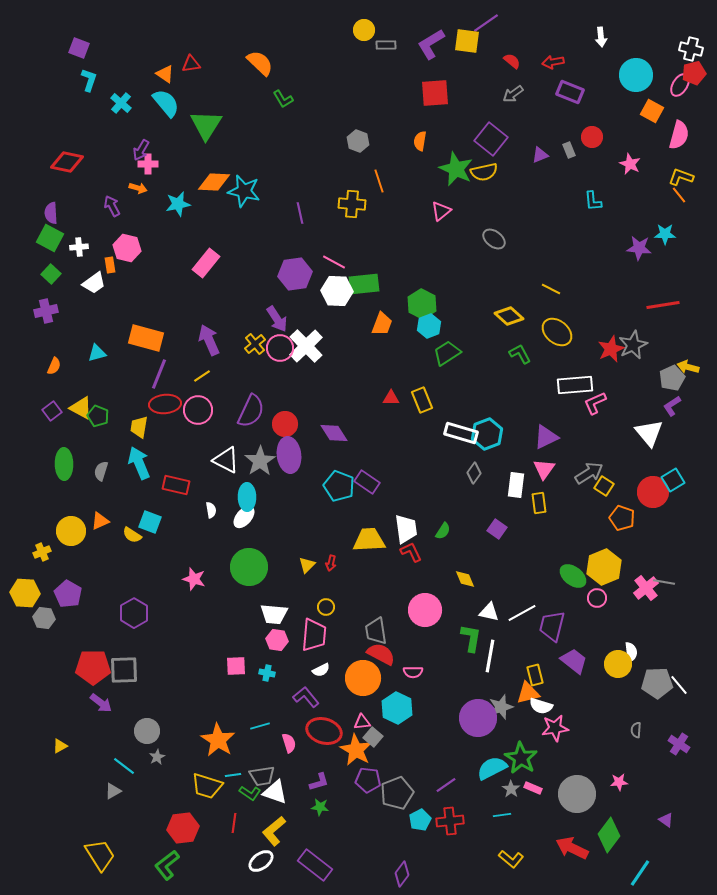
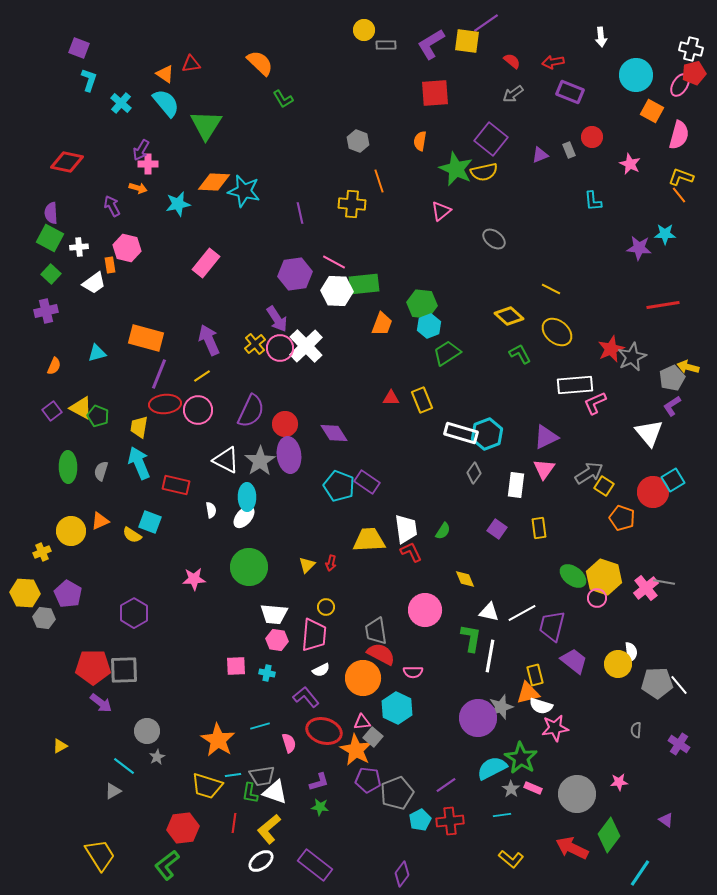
green hexagon at (422, 304): rotated 20 degrees counterclockwise
gray star at (633, 345): moved 1 px left, 12 px down
green ellipse at (64, 464): moved 4 px right, 3 px down
yellow rectangle at (539, 503): moved 25 px down
yellow hexagon at (604, 567): moved 10 px down; rotated 20 degrees counterclockwise
pink star at (194, 579): rotated 20 degrees counterclockwise
green L-shape at (250, 793): rotated 65 degrees clockwise
yellow L-shape at (274, 831): moved 5 px left, 2 px up
